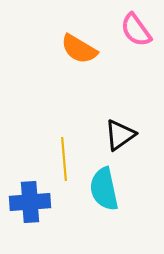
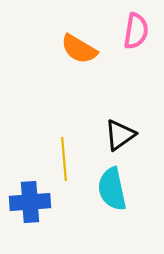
pink semicircle: moved 1 px down; rotated 135 degrees counterclockwise
cyan semicircle: moved 8 px right
